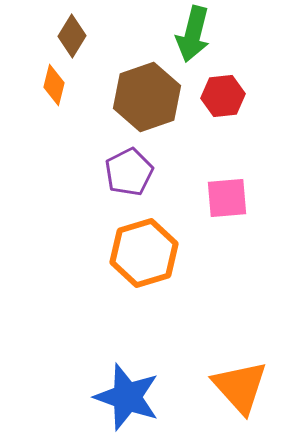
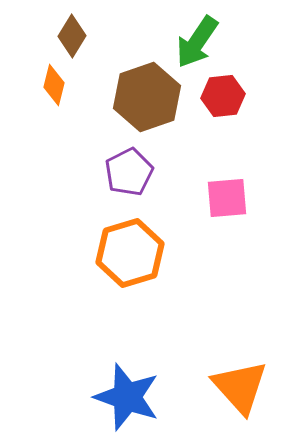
green arrow: moved 4 px right, 8 px down; rotated 20 degrees clockwise
orange hexagon: moved 14 px left
